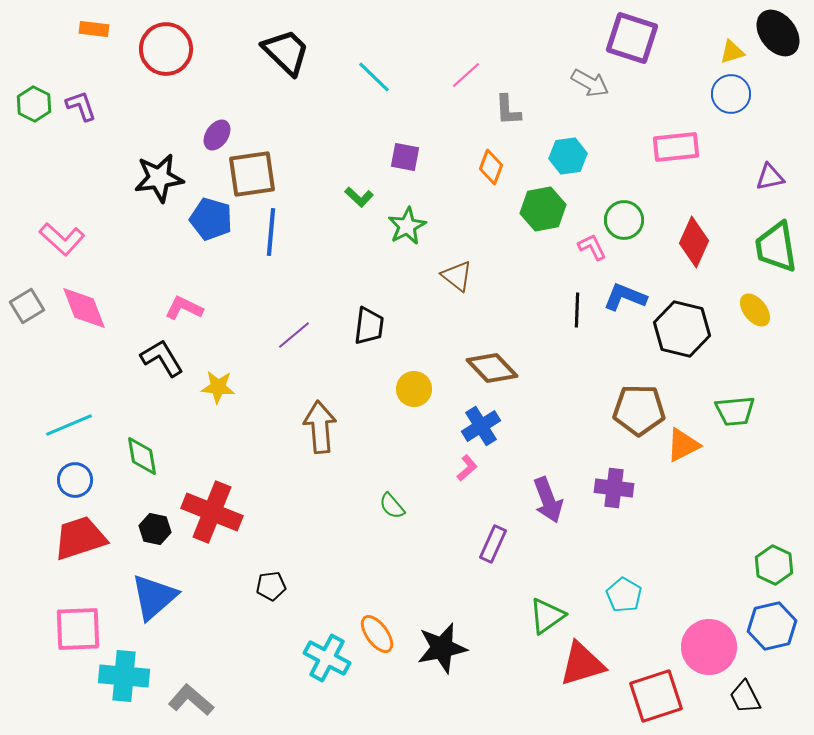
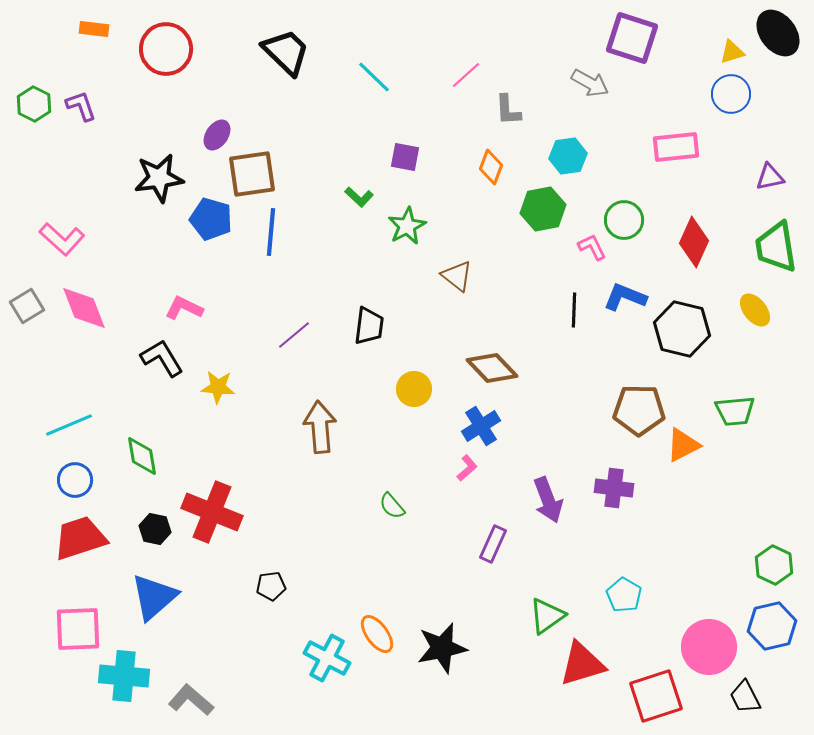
black line at (577, 310): moved 3 px left
